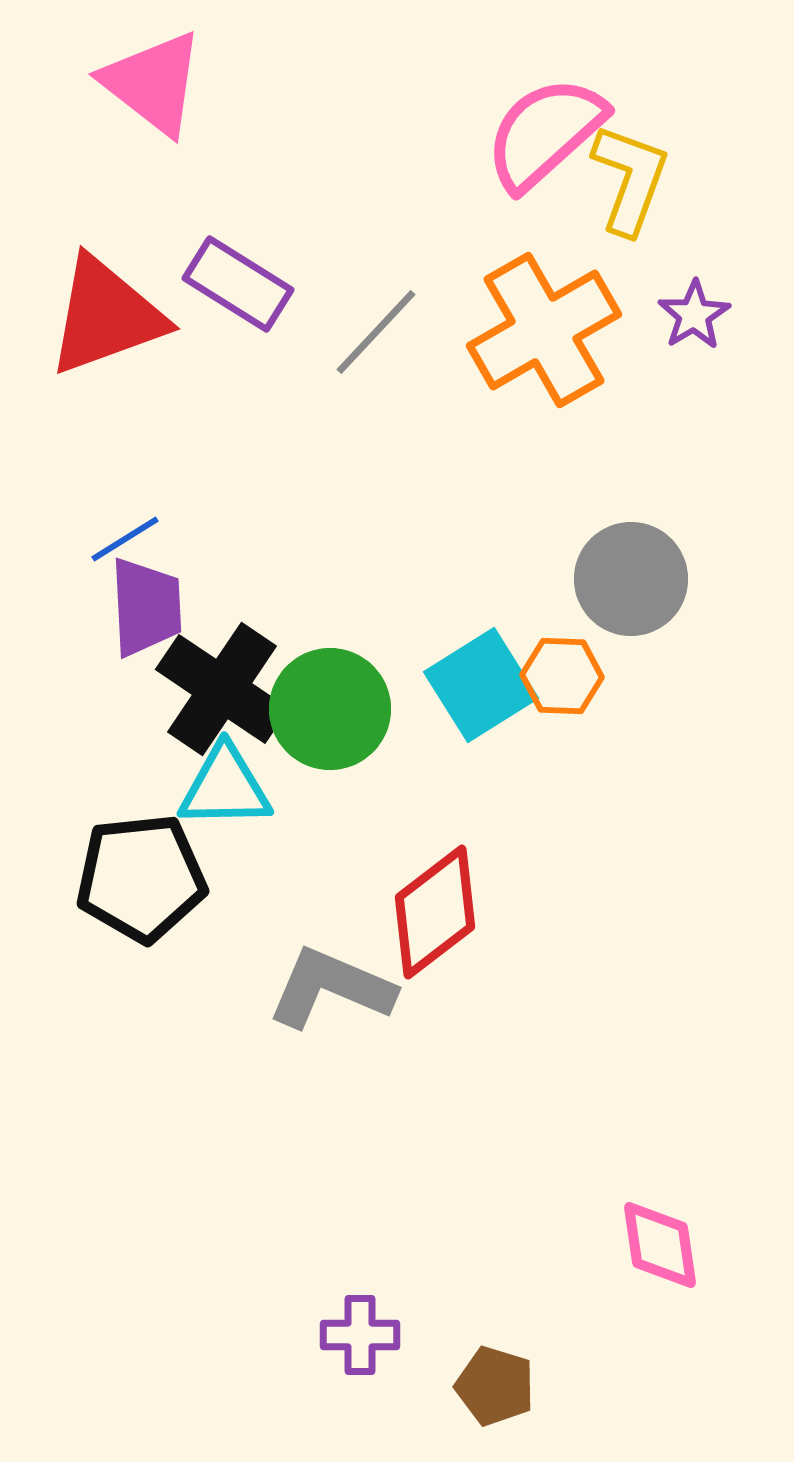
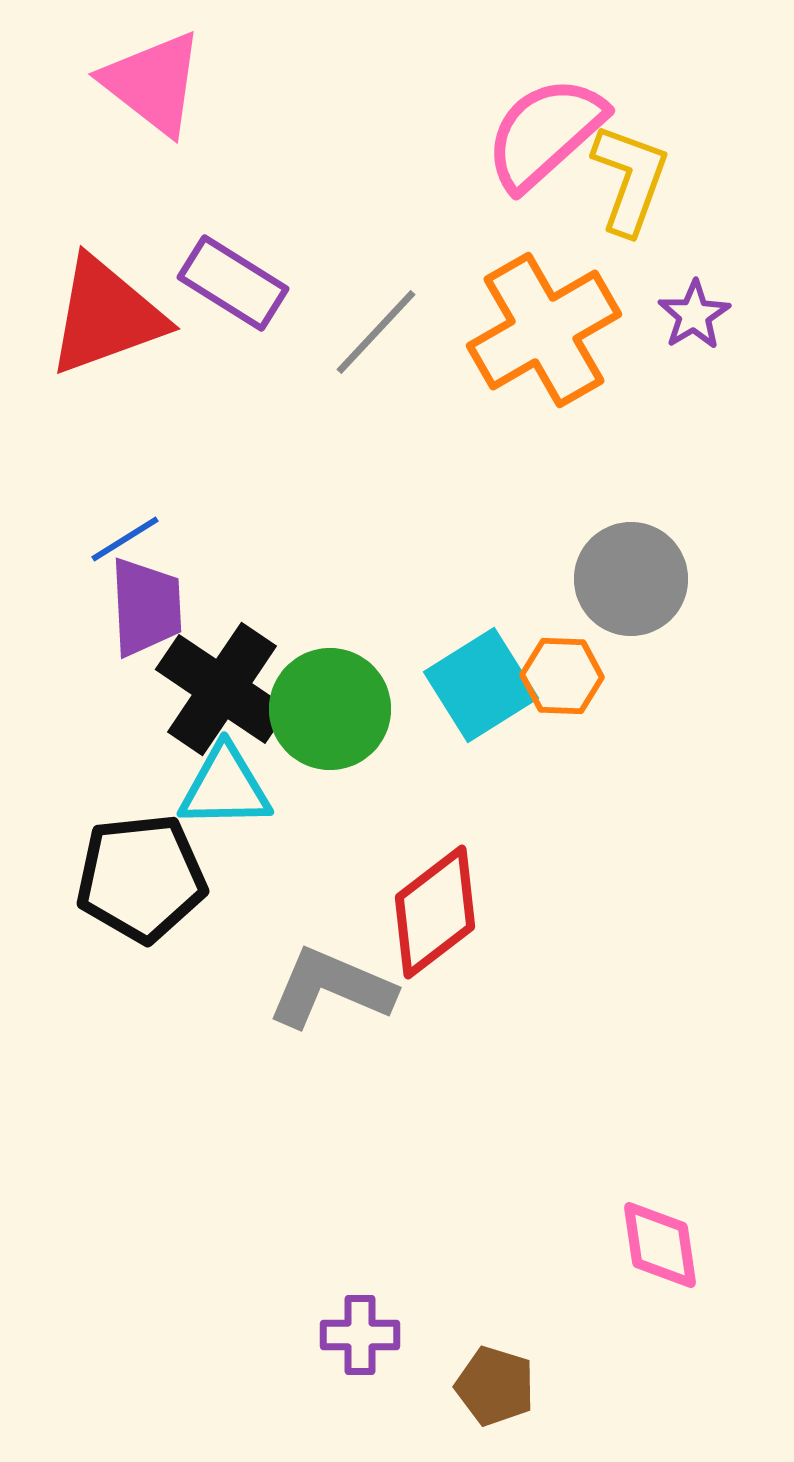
purple rectangle: moved 5 px left, 1 px up
